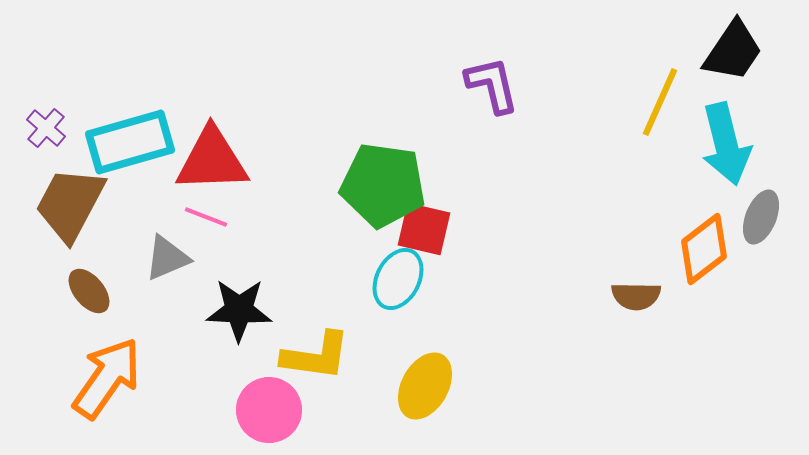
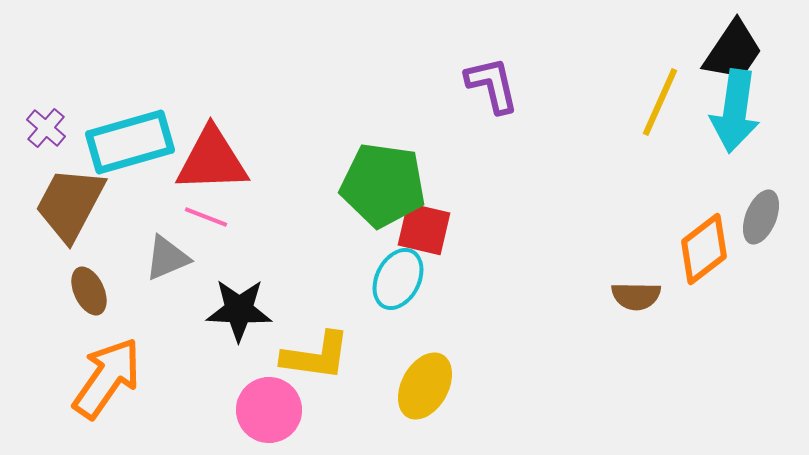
cyan arrow: moved 9 px right, 33 px up; rotated 22 degrees clockwise
brown ellipse: rotated 15 degrees clockwise
